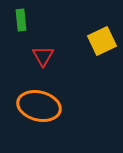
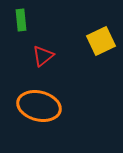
yellow square: moved 1 px left
red triangle: rotated 20 degrees clockwise
